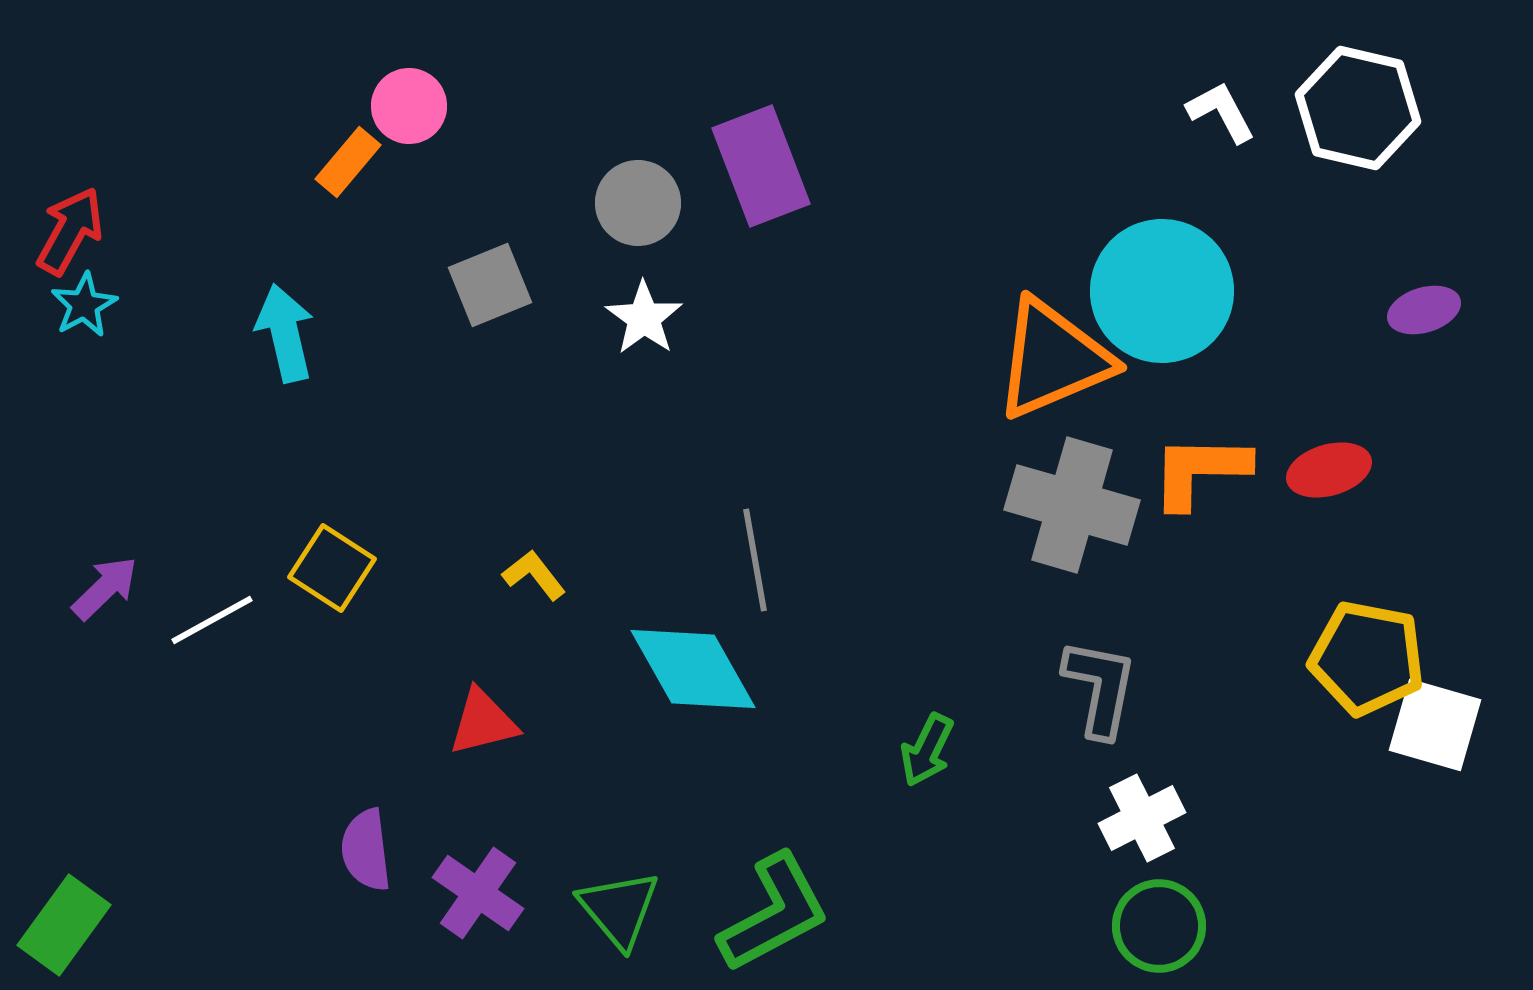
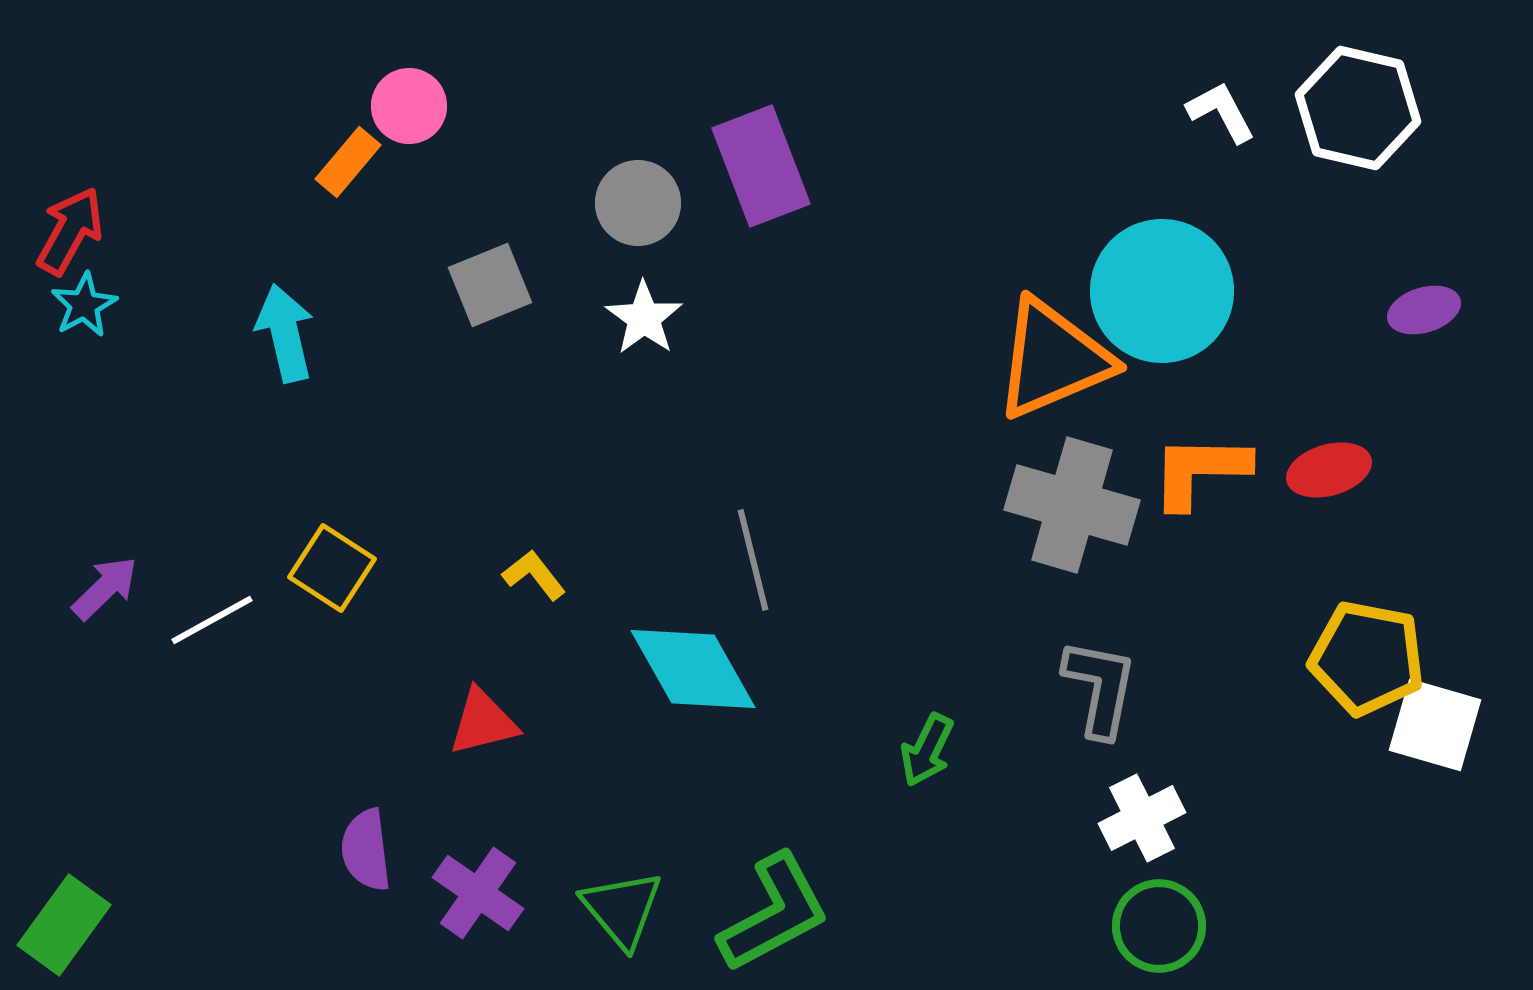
gray line: moved 2 px left; rotated 4 degrees counterclockwise
green triangle: moved 3 px right
